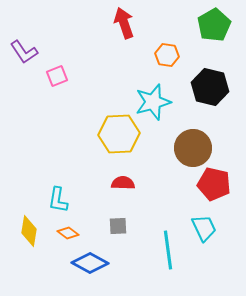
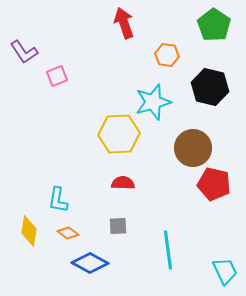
green pentagon: rotated 8 degrees counterclockwise
cyan trapezoid: moved 21 px right, 43 px down
